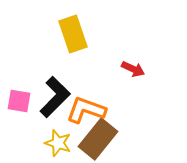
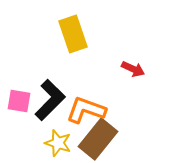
black L-shape: moved 5 px left, 3 px down
